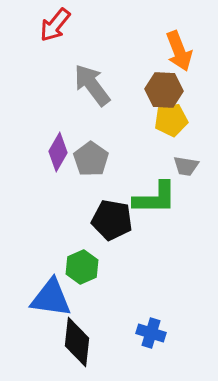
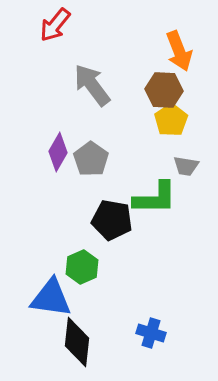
yellow pentagon: rotated 24 degrees counterclockwise
